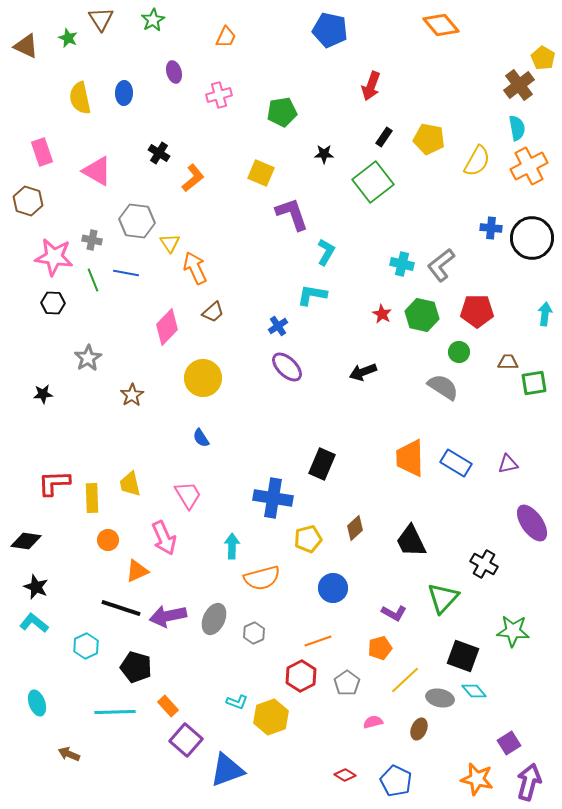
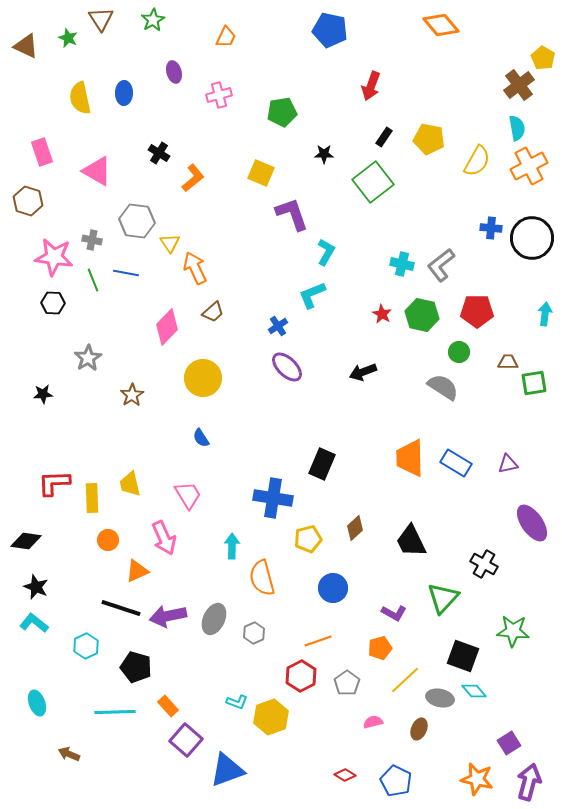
cyan L-shape at (312, 295): rotated 32 degrees counterclockwise
orange semicircle at (262, 578): rotated 90 degrees clockwise
